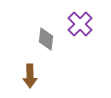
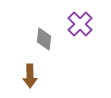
gray diamond: moved 2 px left
